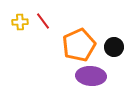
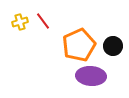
yellow cross: rotated 14 degrees counterclockwise
black circle: moved 1 px left, 1 px up
